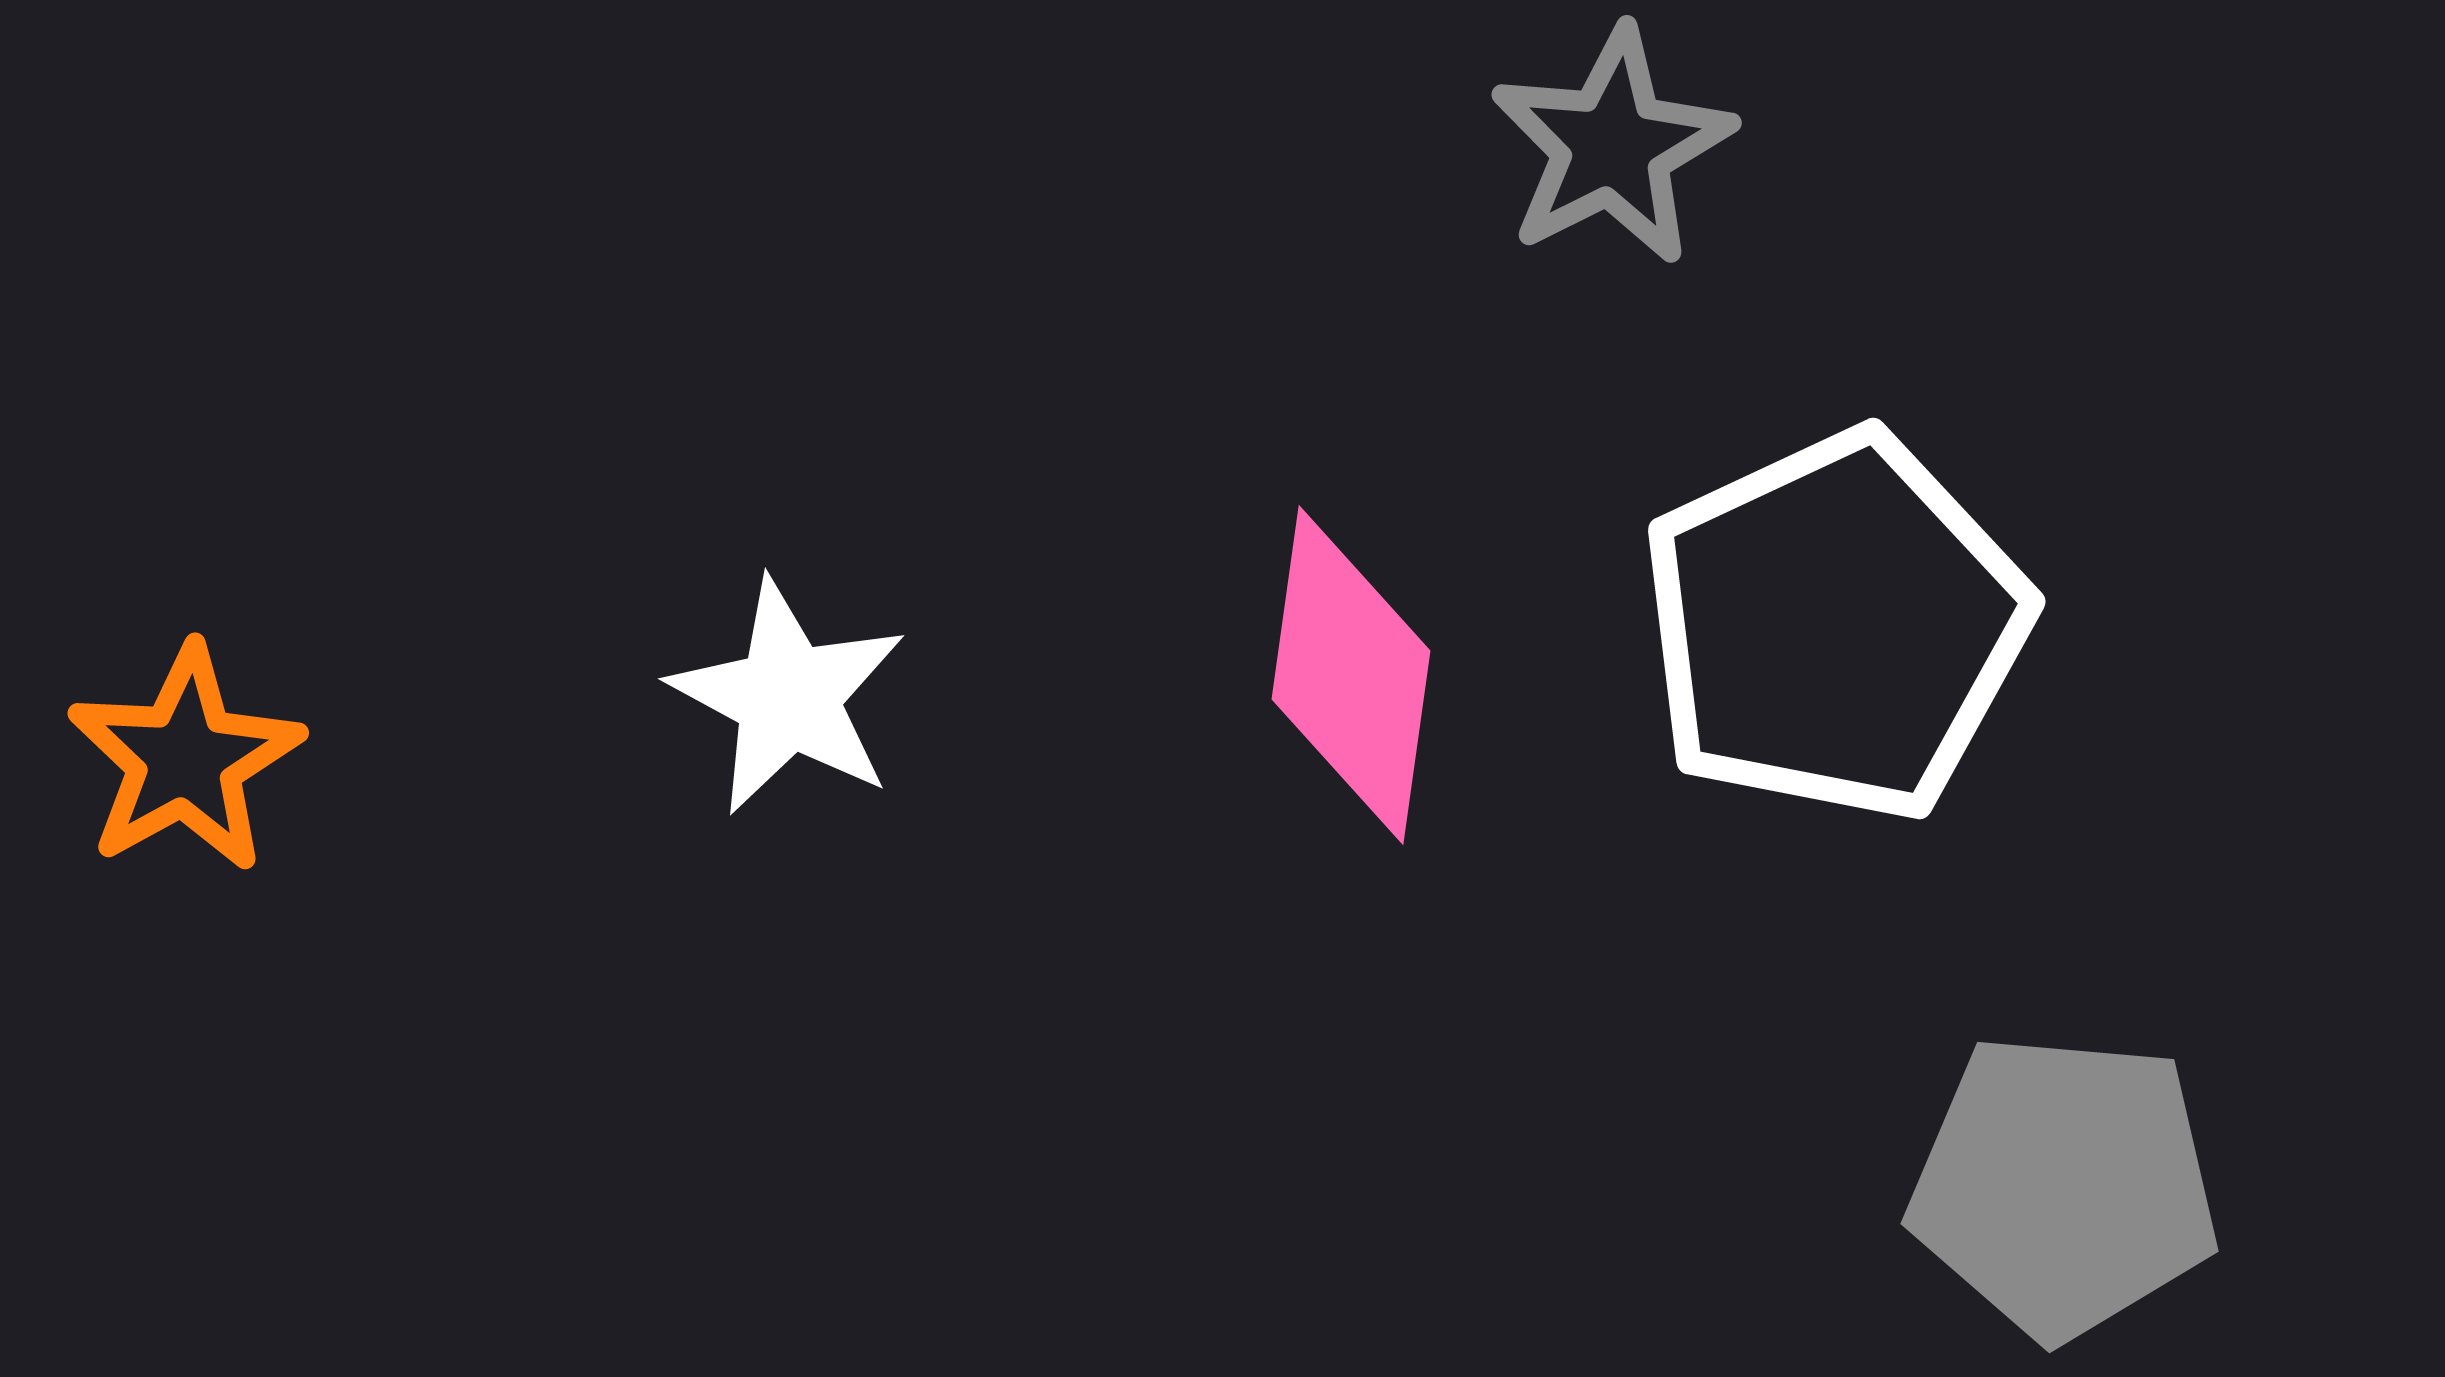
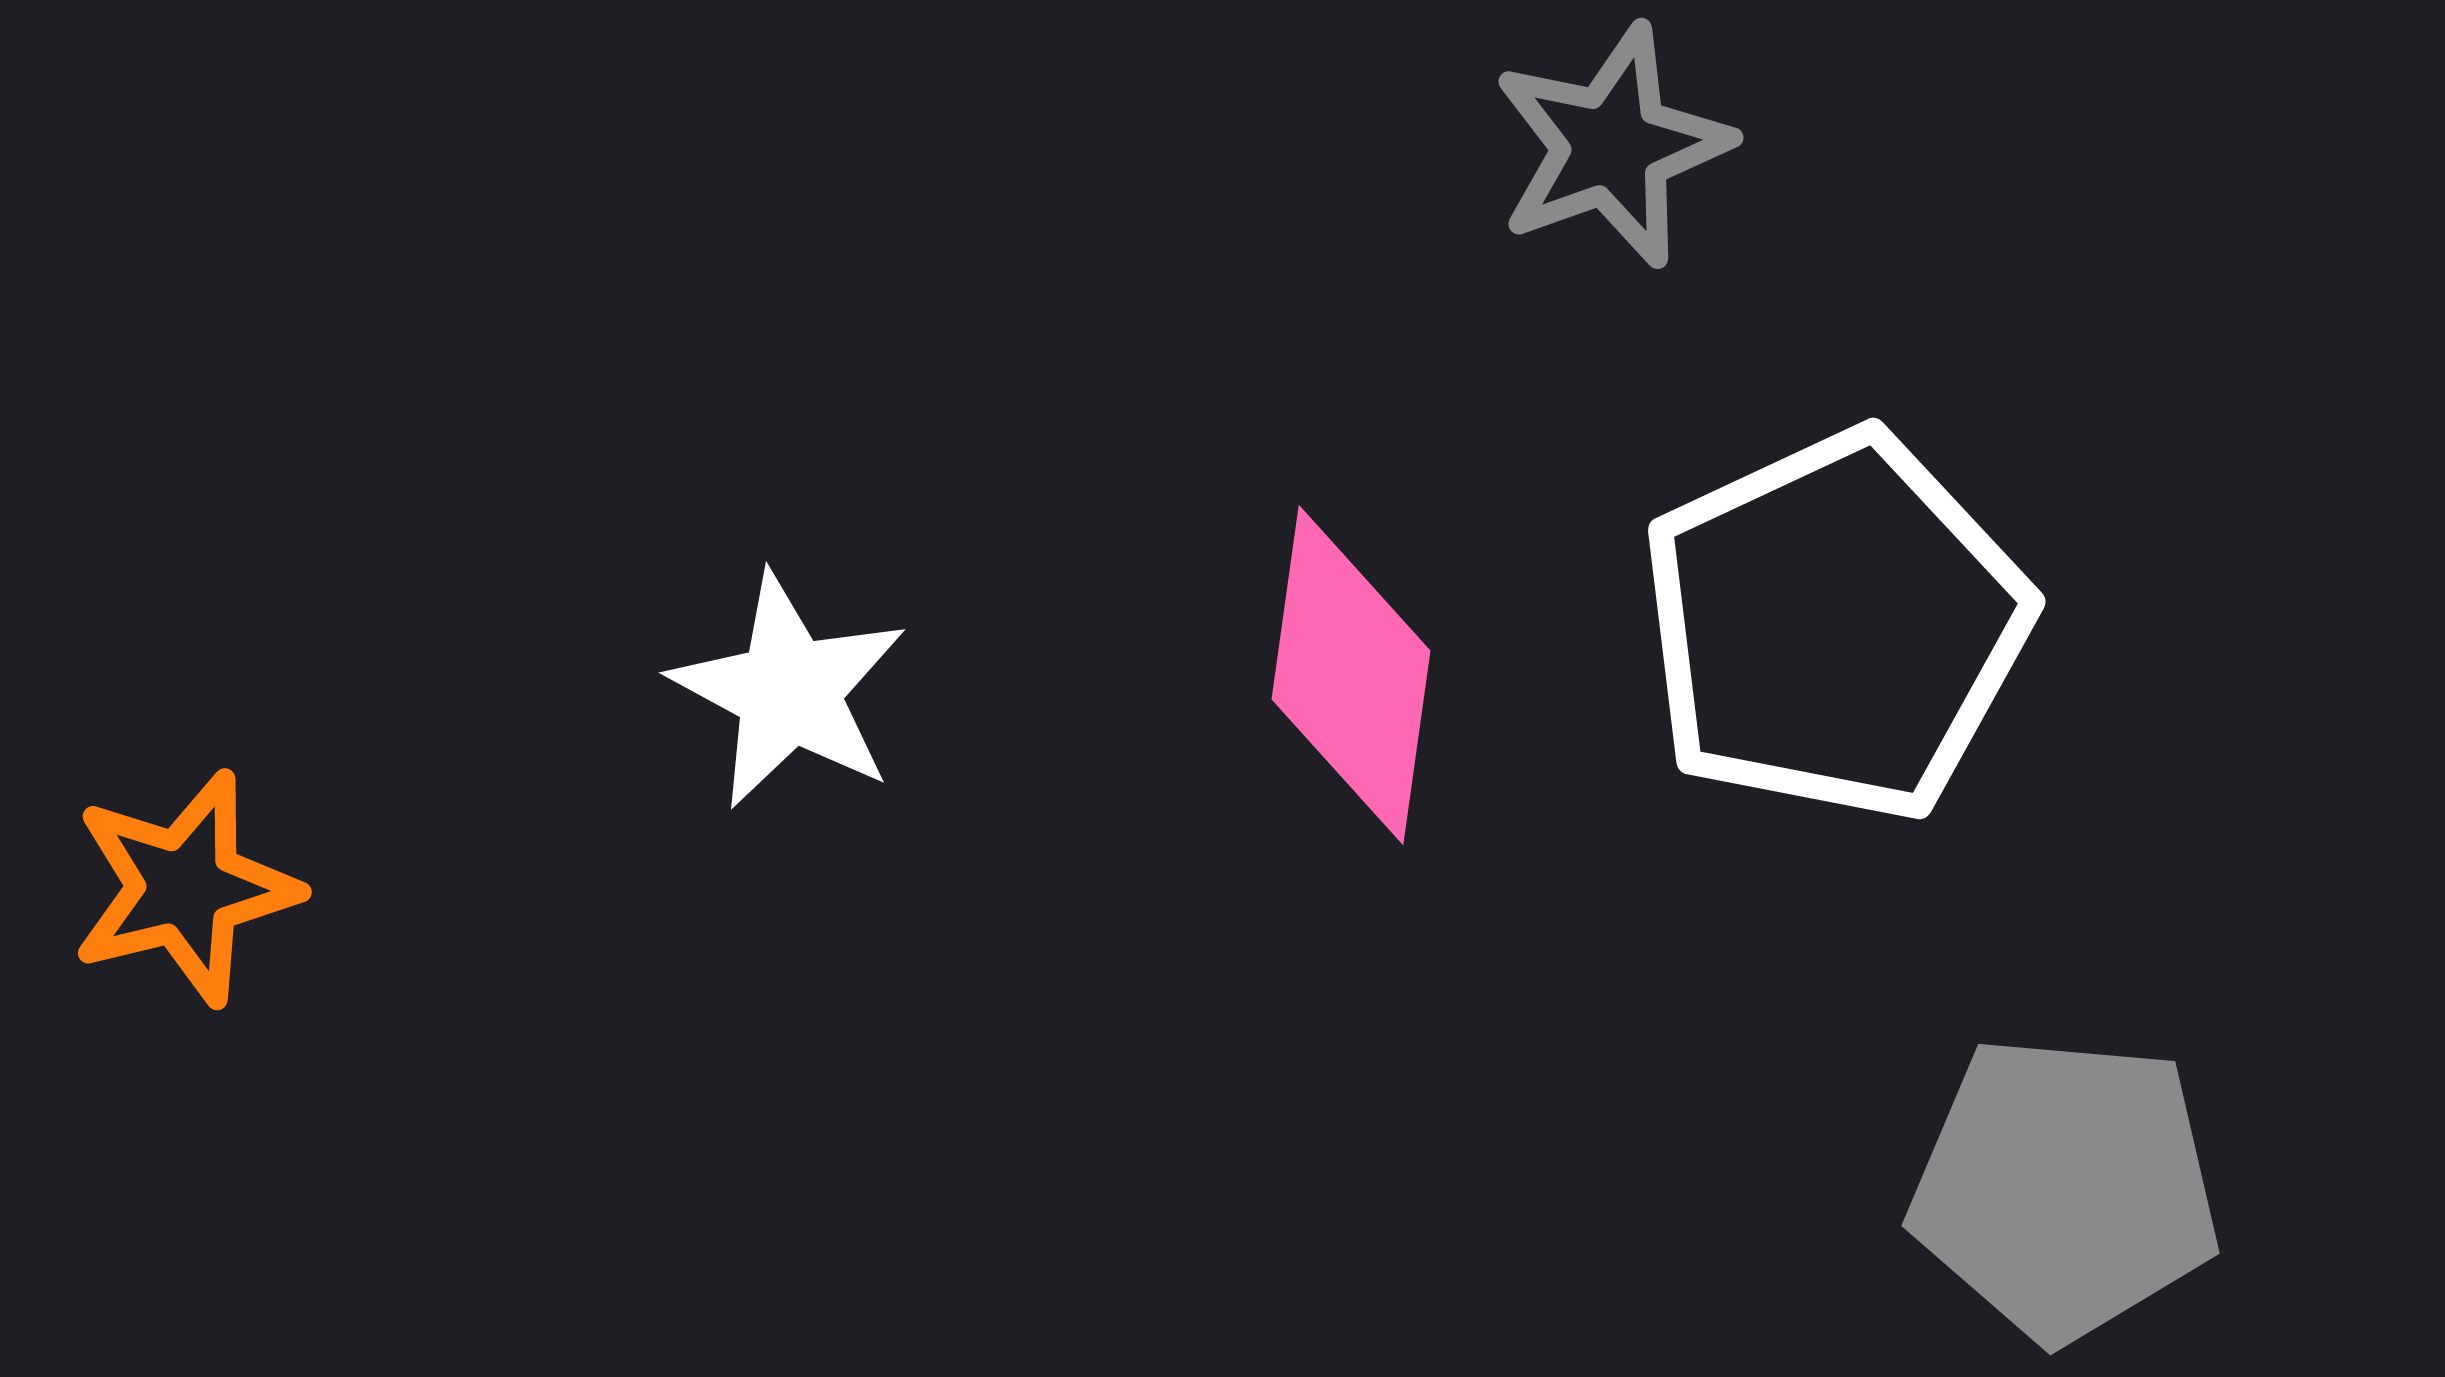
gray star: rotated 7 degrees clockwise
white star: moved 1 px right, 6 px up
orange star: moved 129 px down; rotated 15 degrees clockwise
gray pentagon: moved 1 px right, 2 px down
